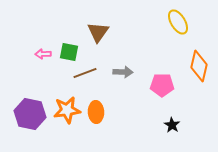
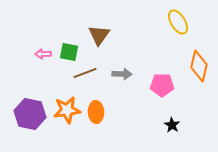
brown triangle: moved 1 px right, 3 px down
gray arrow: moved 1 px left, 2 px down
